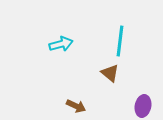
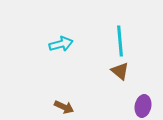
cyan line: rotated 12 degrees counterclockwise
brown triangle: moved 10 px right, 2 px up
brown arrow: moved 12 px left, 1 px down
